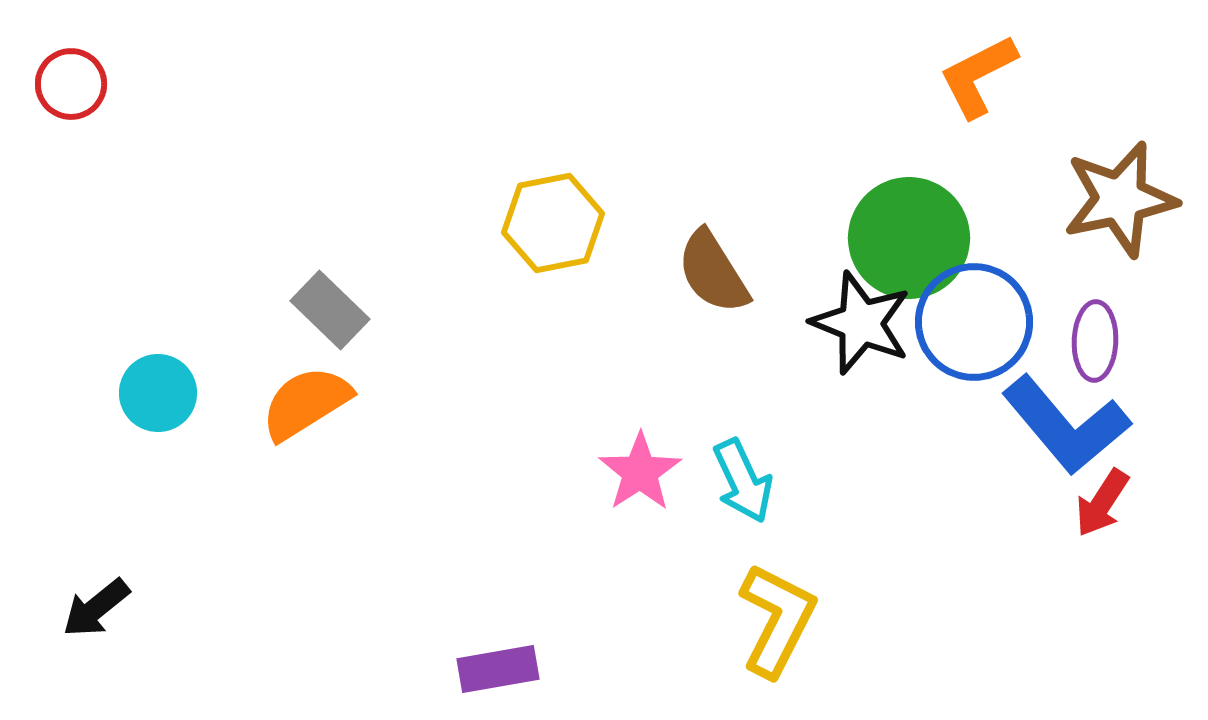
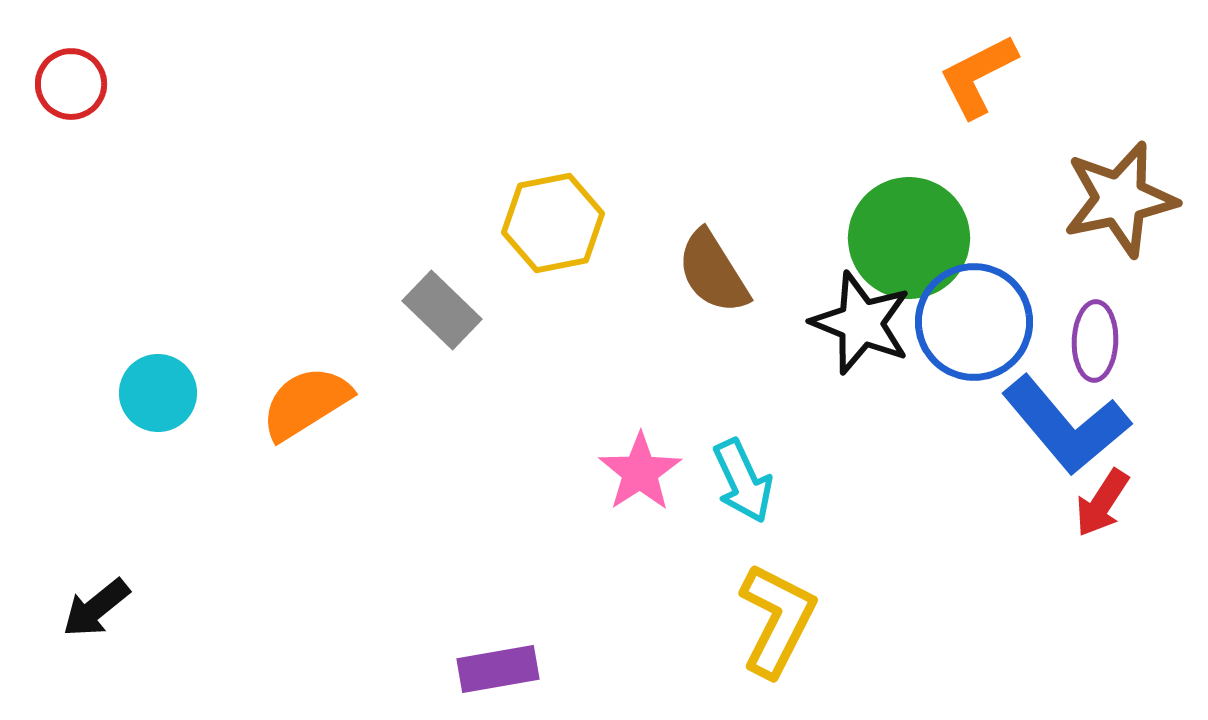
gray rectangle: moved 112 px right
